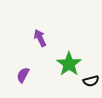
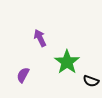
green star: moved 2 px left, 2 px up
black semicircle: rotated 35 degrees clockwise
